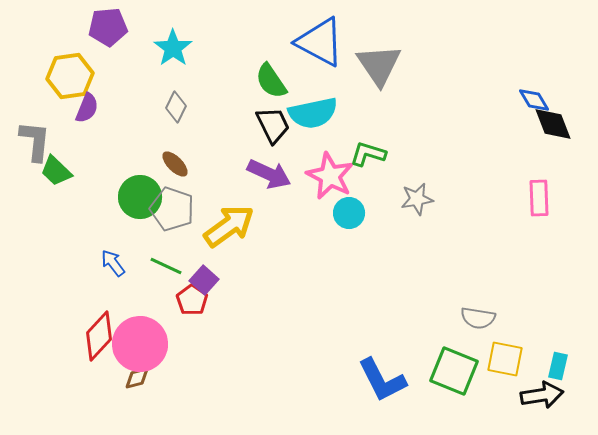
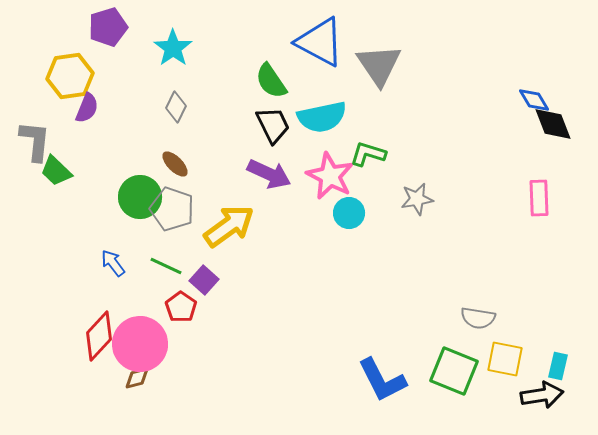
purple pentagon: rotated 12 degrees counterclockwise
cyan semicircle: moved 9 px right, 4 px down
red pentagon: moved 11 px left, 7 px down
